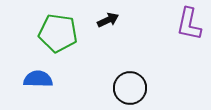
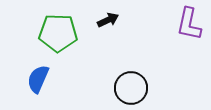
green pentagon: rotated 6 degrees counterclockwise
blue semicircle: rotated 68 degrees counterclockwise
black circle: moved 1 px right
